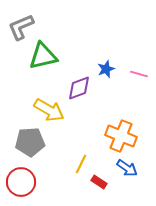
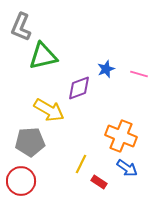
gray L-shape: rotated 44 degrees counterclockwise
red circle: moved 1 px up
